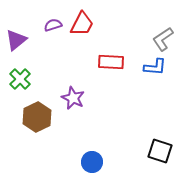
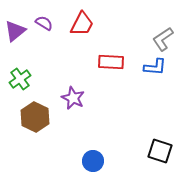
purple semicircle: moved 9 px left, 2 px up; rotated 48 degrees clockwise
purple triangle: moved 1 px left, 9 px up
green cross: rotated 10 degrees clockwise
brown hexagon: moved 2 px left; rotated 8 degrees counterclockwise
blue circle: moved 1 px right, 1 px up
